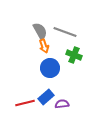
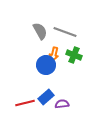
orange arrow: moved 10 px right, 8 px down; rotated 32 degrees clockwise
blue circle: moved 4 px left, 3 px up
